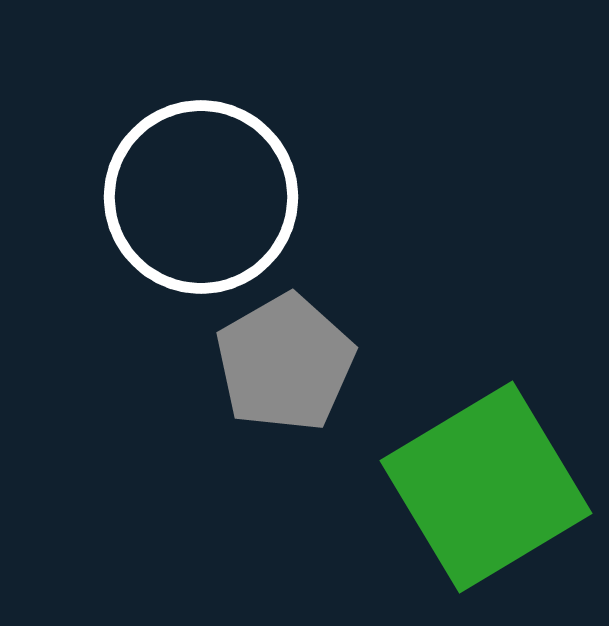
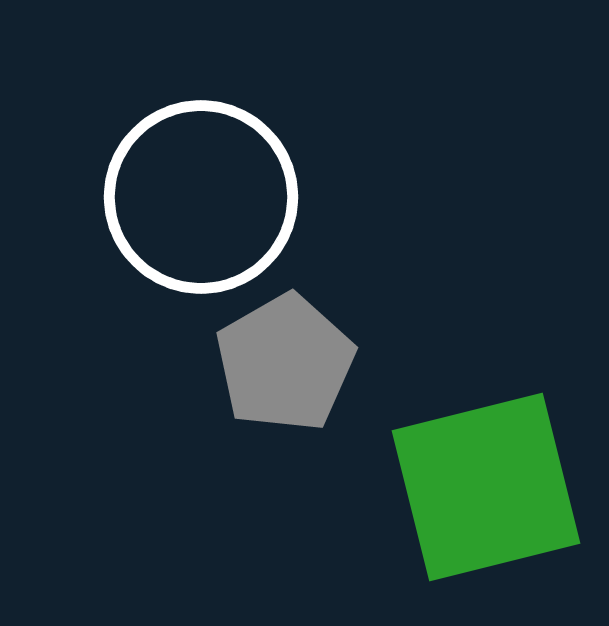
green square: rotated 17 degrees clockwise
